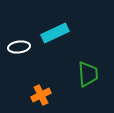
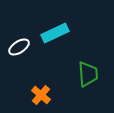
white ellipse: rotated 25 degrees counterclockwise
orange cross: rotated 24 degrees counterclockwise
